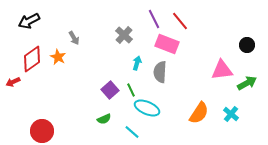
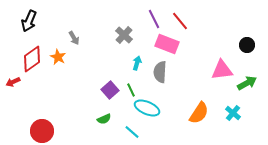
black arrow: rotated 40 degrees counterclockwise
cyan cross: moved 2 px right, 1 px up
